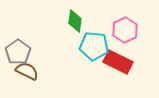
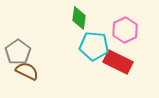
green diamond: moved 4 px right, 3 px up
